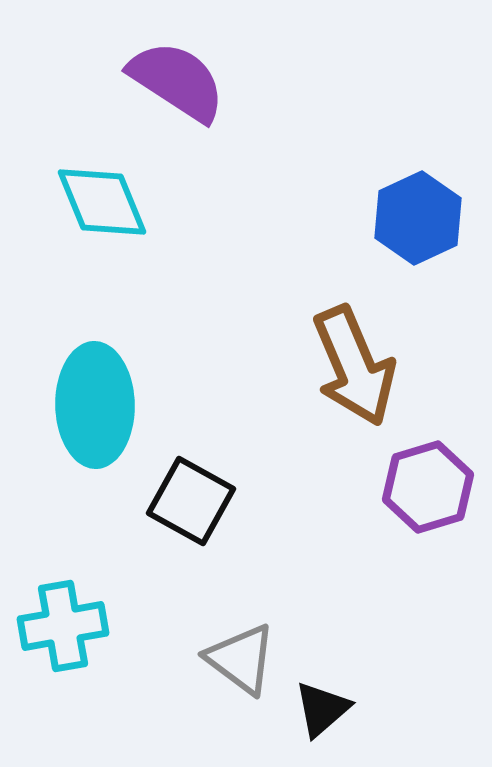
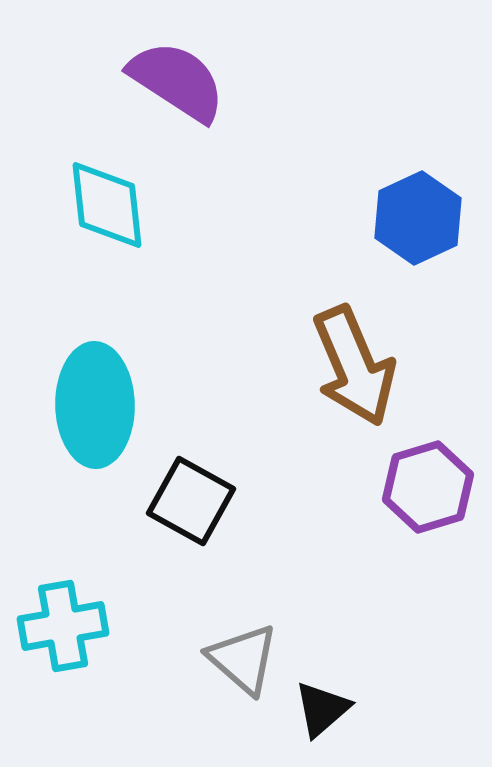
cyan diamond: moved 5 px right, 3 px down; rotated 16 degrees clockwise
gray triangle: moved 2 px right; rotated 4 degrees clockwise
